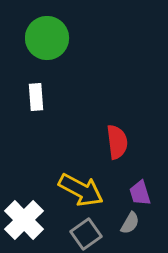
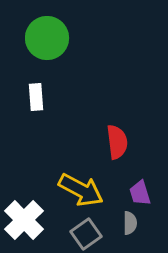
gray semicircle: rotated 30 degrees counterclockwise
